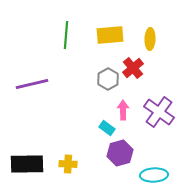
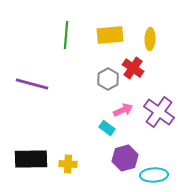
red cross: rotated 15 degrees counterclockwise
purple line: rotated 28 degrees clockwise
pink arrow: rotated 66 degrees clockwise
purple hexagon: moved 5 px right, 5 px down
black rectangle: moved 4 px right, 5 px up
